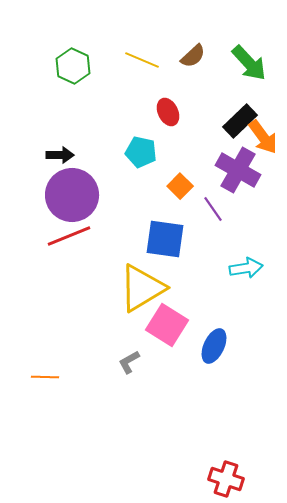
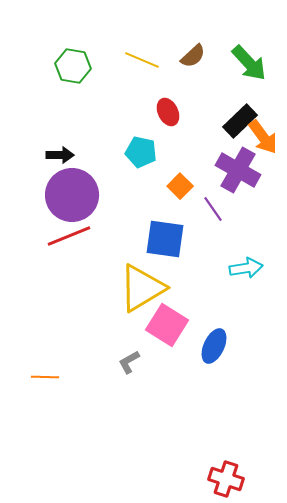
green hexagon: rotated 16 degrees counterclockwise
